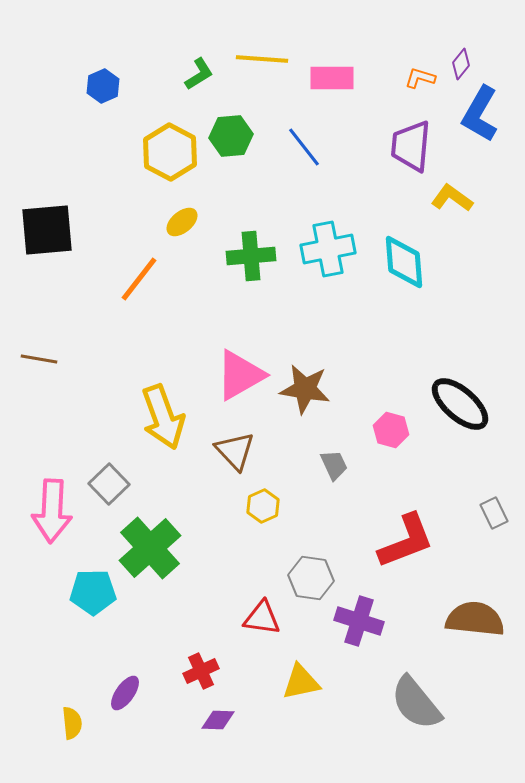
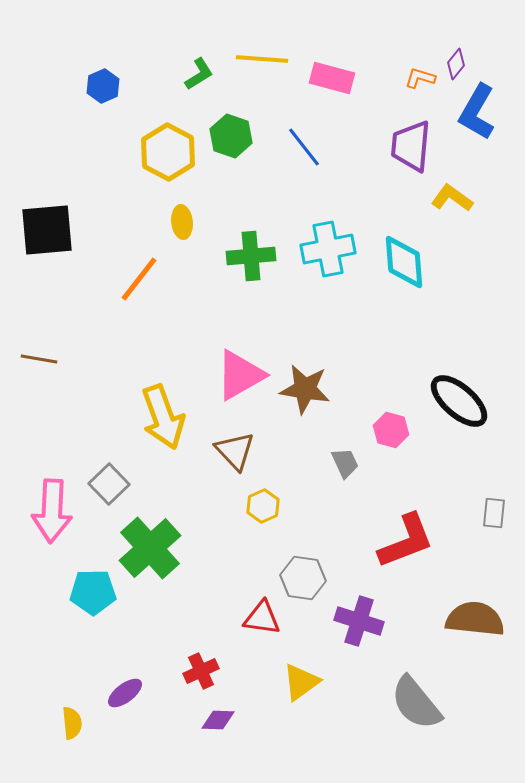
purple diamond at (461, 64): moved 5 px left
pink rectangle at (332, 78): rotated 15 degrees clockwise
blue L-shape at (480, 114): moved 3 px left, 2 px up
green hexagon at (231, 136): rotated 24 degrees clockwise
yellow hexagon at (170, 152): moved 2 px left
yellow ellipse at (182, 222): rotated 56 degrees counterclockwise
black ellipse at (460, 404): moved 1 px left, 3 px up
gray trapezoid at (334, 465): moved 11 px right, 2 px up
gray rectangle at (494, 513): rotated 32 degrees clockwise
gray hexagon at (311, 578): moved 8 px left
yellow triangle at (301, 682): rotated 24 degrees counterclockwise
purple ellipse at (125, 693): rotated 18 degrees clockwise
